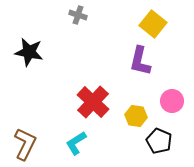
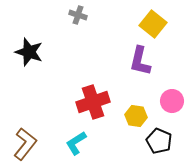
black star: rotated 8 degrees clockwise
red cross: rotated 28 degrees clockwise
brown L-shape: rotated 12 degrees clockwise
